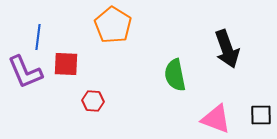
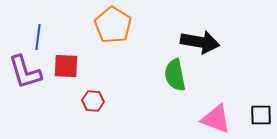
black arrow: moved 27 px left, 7 px up; rotated 60 degrees counterclockwise
red square: moved 2 px down
purple L-shape: rotated 6 degrees clockwise
